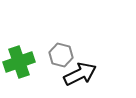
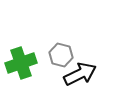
green cross: moved 2 px right, 1 px down
